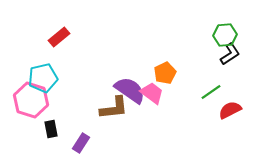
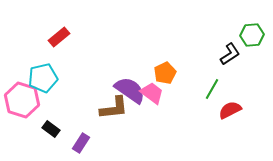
green hexagon: moved 27 px right
green line: moved 1 px right, 3 px up; rotated 25 degrees counterclockwise
pink hexagon: moved 9 px left
black rectangle: rotated 42 degrees counterclockwise
